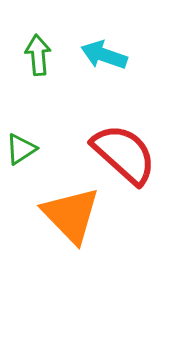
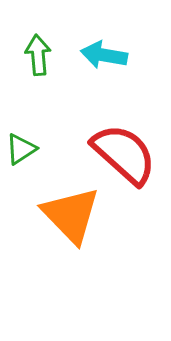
cyan arrow: rotated 9 degrees counterclockwise
